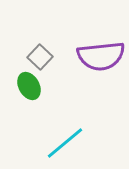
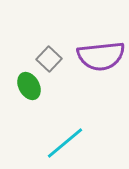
gray square: moved 9 px right, 2 px down
